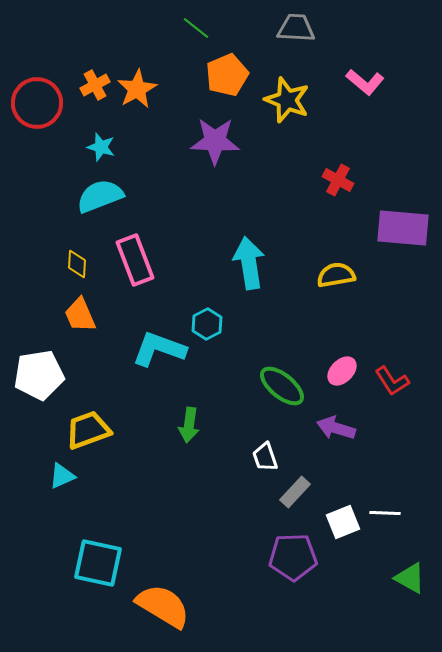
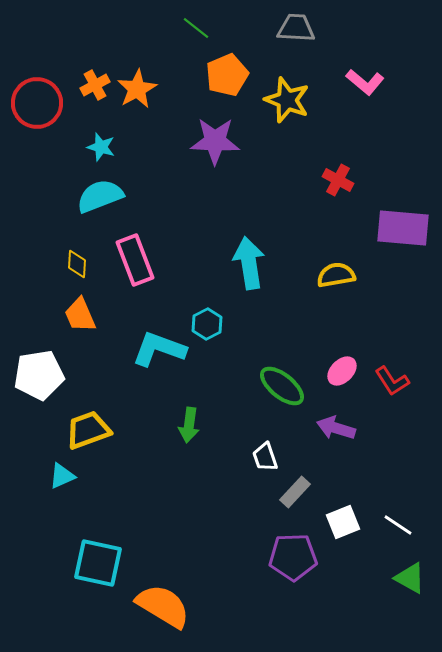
white line: moved 13 px right, 12 px down; rotated 32 degrees clockwise
